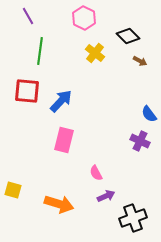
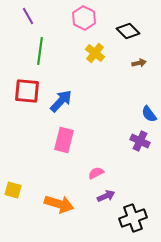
black diamond: moved 5 px up
brown arrow: moved 1 px left, 2 px down; rotated 40 degrees counterclockwise
pink semicircle: rotated 91 degrees clockwise
